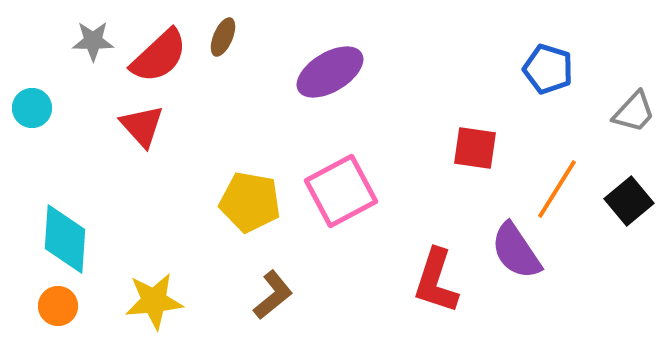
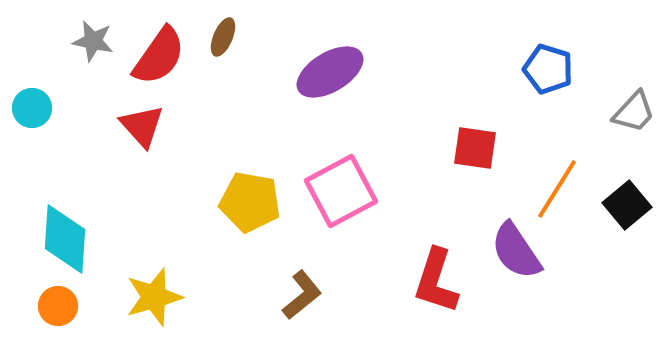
gray star: rotated 12 degrees clockwise
red semicircle: rotated 12 degrees counterclockwise
black square: moved 2 px left, 4 px down
brown L-shape: moved 29 px right
yellow star: moved 4 px up; rotated 10 degrees counterclockwise
